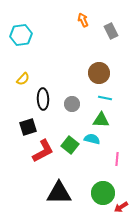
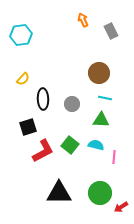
cyan semicircle: moved 4 px right, 6 px down
pink line: moved 3 px left, 2 px up
green circle: moved 3 px left
